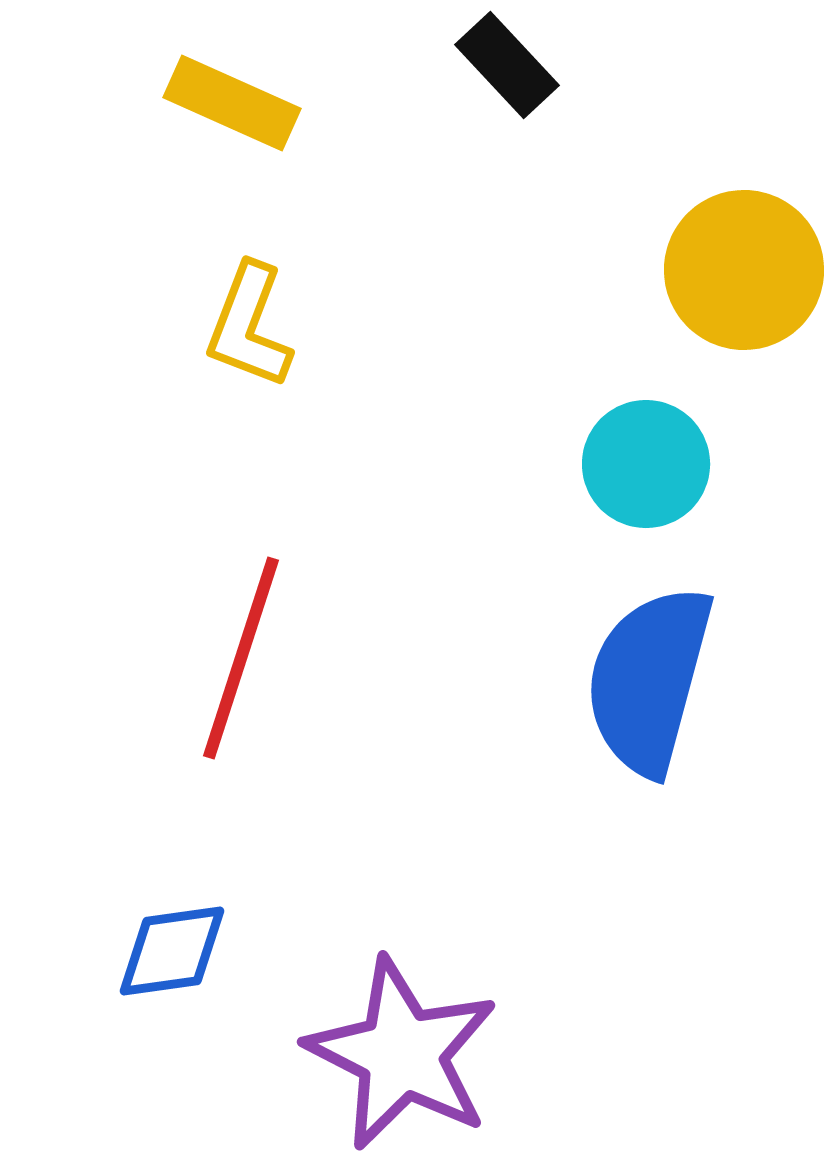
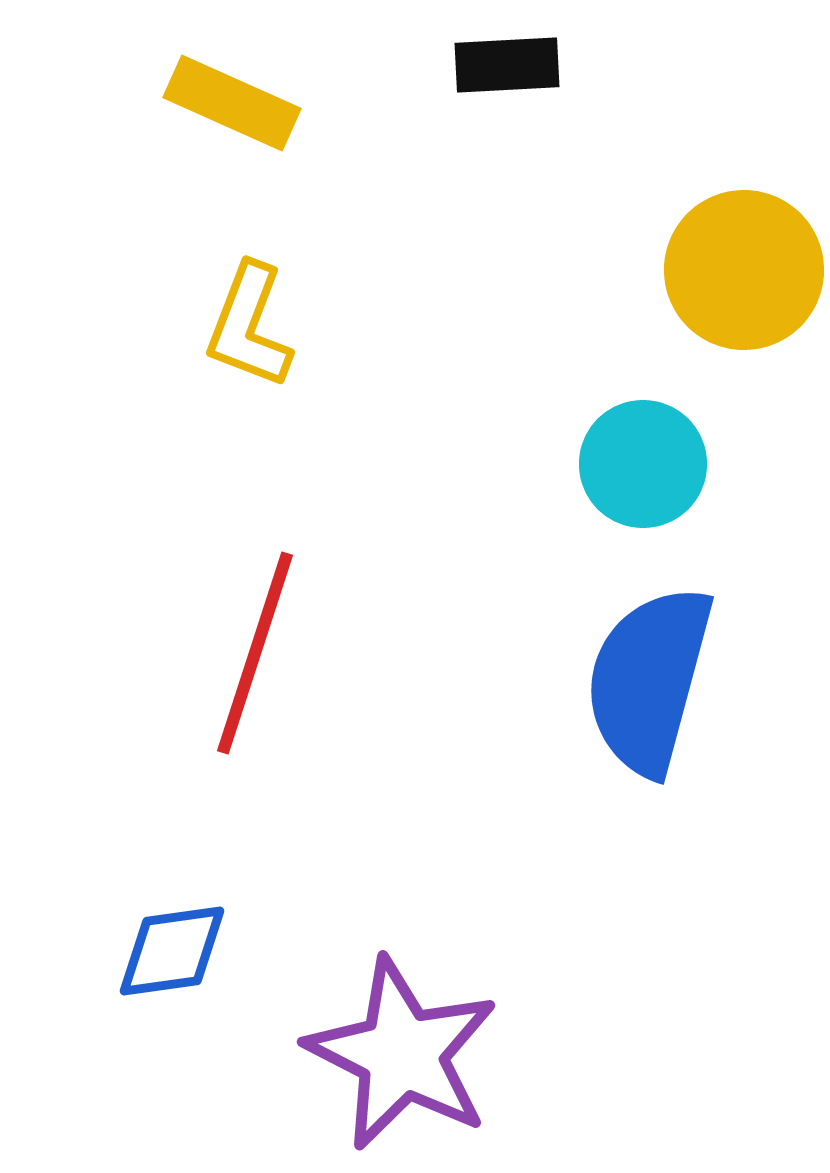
black rectangle: rotated 50 degrees counterclockwise
cyan circle: moved 3 px left
red line: moved 14 px right, 5 px up
